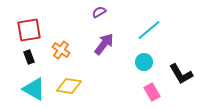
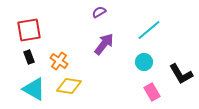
orange cross: moved 2 px left, 11 px down
